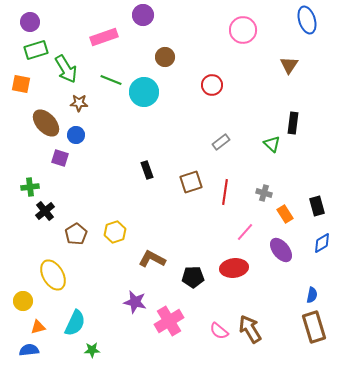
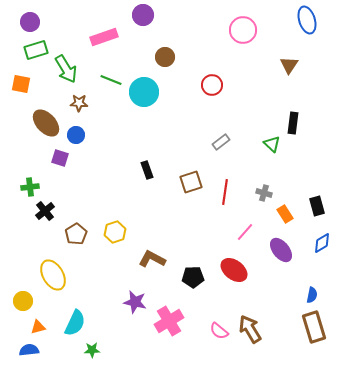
red ellipse at (234, 268): moved 2 px down; rotated 44 degrees clockwise
